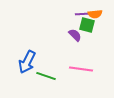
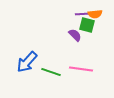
blue arrow: rotated 15 degrees clockwise
green line: moved 5 px right, 4 px up
